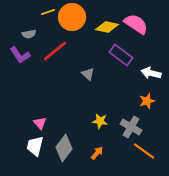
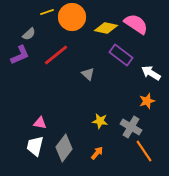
yellow line: moved 1 px left
yellow diamond: moved 1 px left, 1 px down
gray semicircle: rotated 32 degrees counterclockwise
red line: moved 1 px right, 4 px down
purple L-shape: rotated 80 degrees counterclockwise
white arrow: rotated 18 degrees clockwise
pink triangle: rotated 40 degrees counterclockwise
orange line: rotated 20 degrees clockwise
